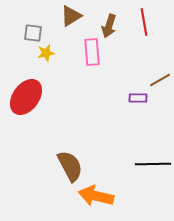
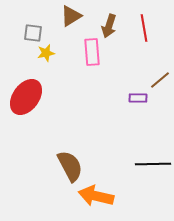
red line: moved 6 px down
brown line: rotated 10 degrees counterclockwise
